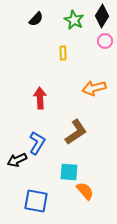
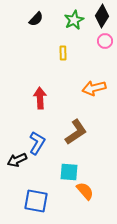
green star: rotated 18 degrees clockwise
